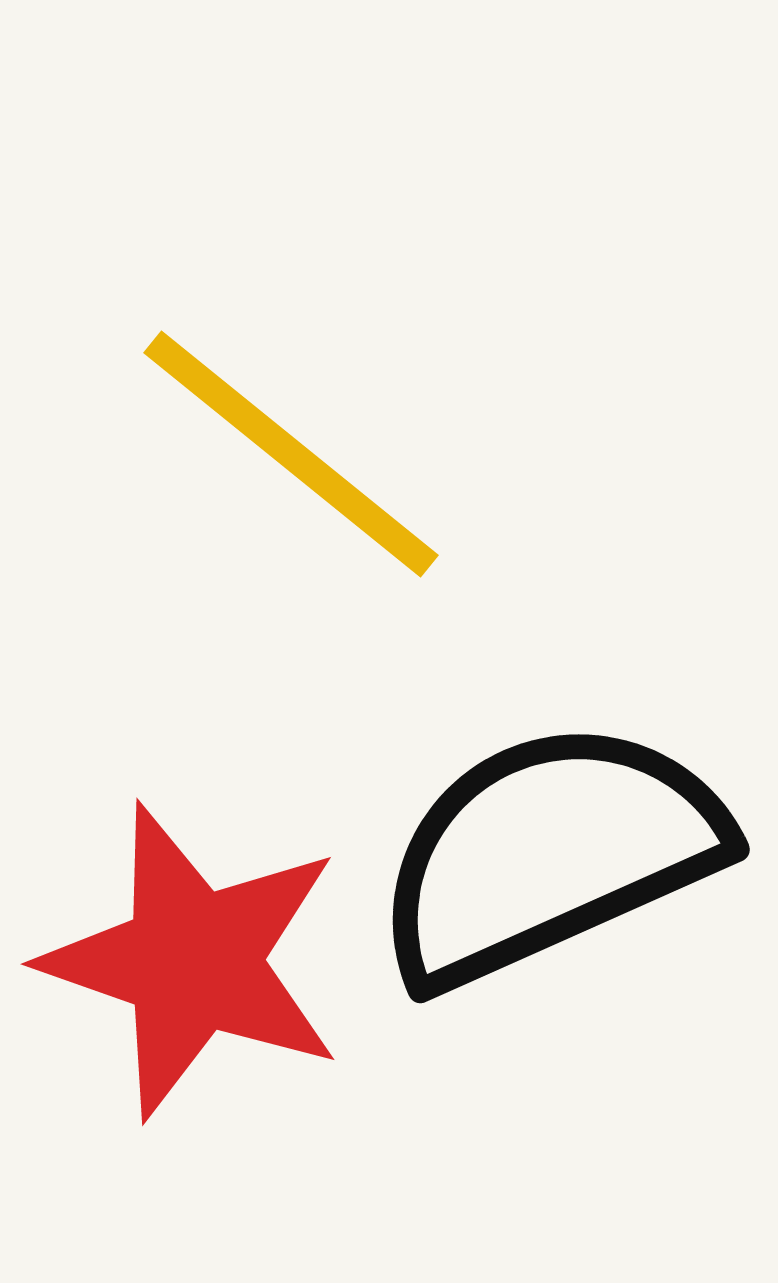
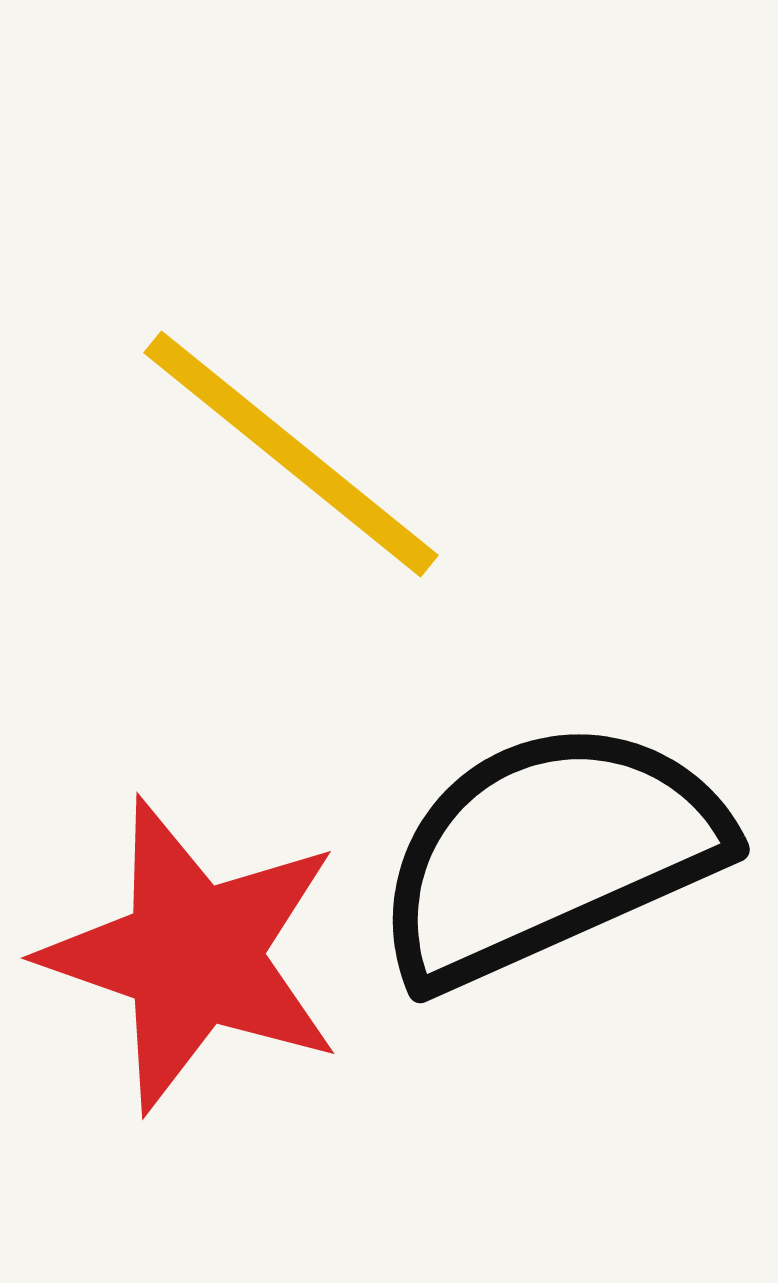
red star: moved 6 px up
